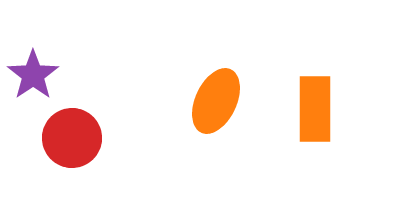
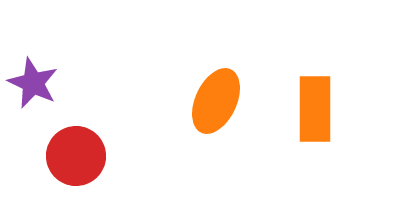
purple star: moved 8 px down; rotated 12 degrees counterclockwise
red circle: moved 4 px right, 18 px down
